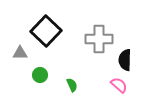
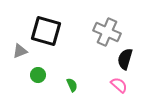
black square: rotated 28 degrees counterclockwise
gray cross: moved 8 px right, 7 px up; rotated 24 degrees clockwise
gray triangle: moved 2 px up; rotated 21 degrees counterclockwise
black semicircle: moved 1 px up; rotated 15 degrees clockwise
green circle: moved 2 px left
